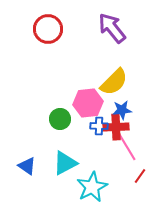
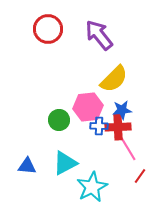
purple arrow: moved 13 px left, 7 px down
yellow semicircle: moved 3 px up
pink hexagon: moved 4 px down
green circle: moved 1 px left, 1 px down
red cross: moved 2 px right
blue triangle: rotated 30 degrees counterclockwise
